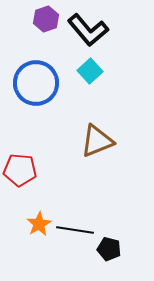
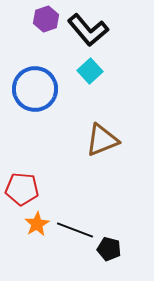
blue circle: moved 1 px left, 6 px down
brown triangle: moved 5 px right, 1 px up
red pentagon: moved 2 px right, 19 px down
orange star: moved 2 px left
black line: rotated 12 degrees clockwise
